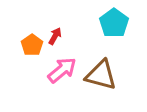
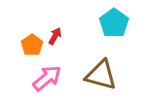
pink arrow: moved 15 px left, 8 px down
